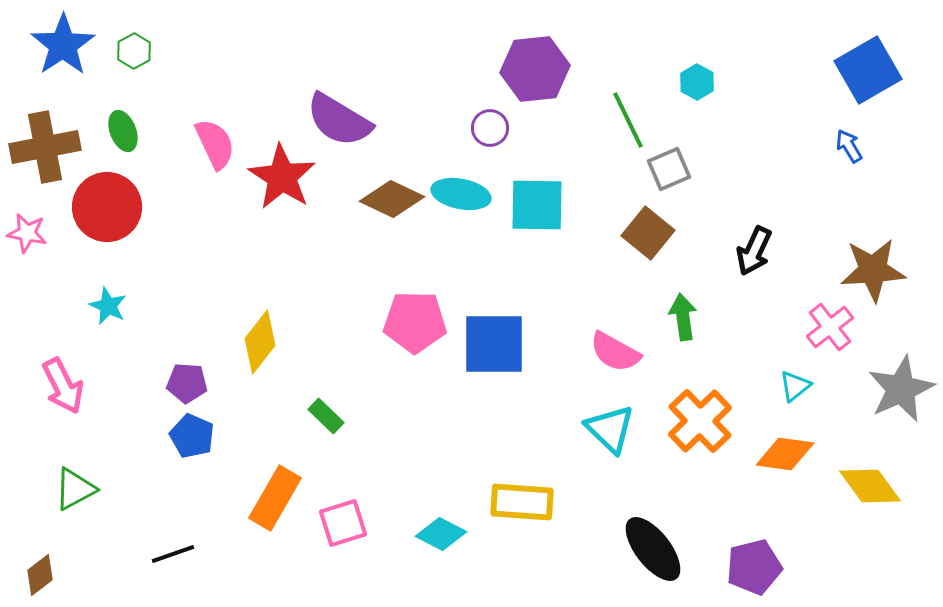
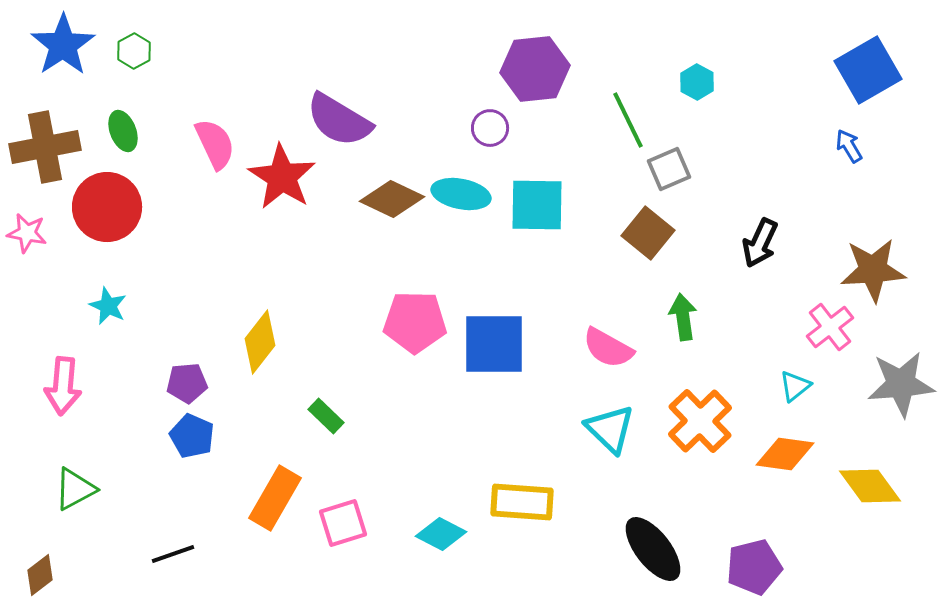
black arrow at (754, 251): moved 6 px right, 8 px up
pink semicircle at (615, 352): moved 7 px left, 4 px up
purple pentagon at (187, 383): rotated 9 degrees counterclockwise
pink arrow at (63, 386): rotated 32 degrees clockwise
gray star at (901, 389): moved 5 px up; rotated 20 degrees clockwise
